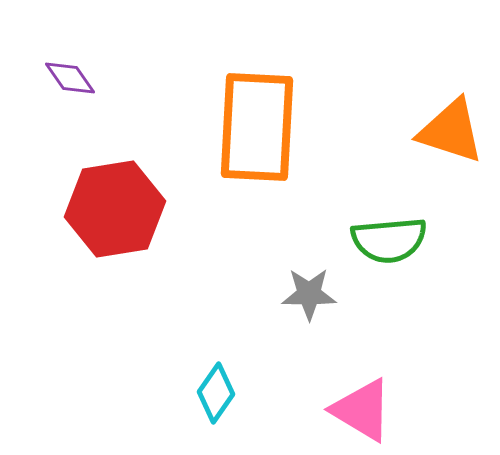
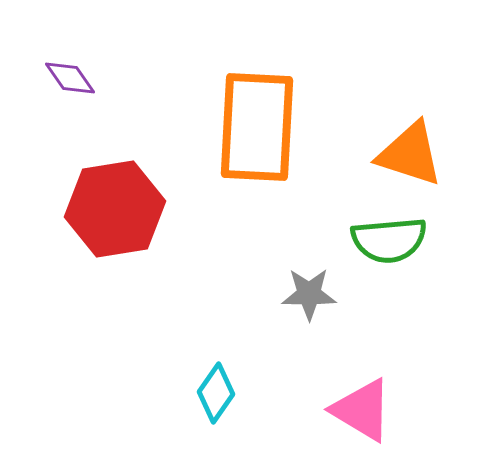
orange triangle: moved 41 px left, 23 px down
